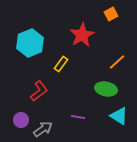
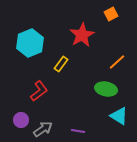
purple line: moved 14 px down
